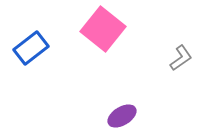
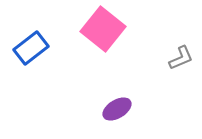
gray L-shape: rotated 12 degrees clockwise
purple ellipse: moved 5 px left, 7 px up
